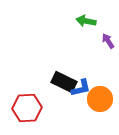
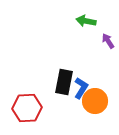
black rectangle: rotated 75 degrees clockwise
blue L-shape: rotated 45 degrees counterclockwise
orange circle: moved 5 px left, 2 px down
